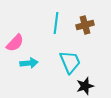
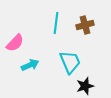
cyan arrow: moved 1 px right, 2 px down; rotated 18 degrees counterclockwise
